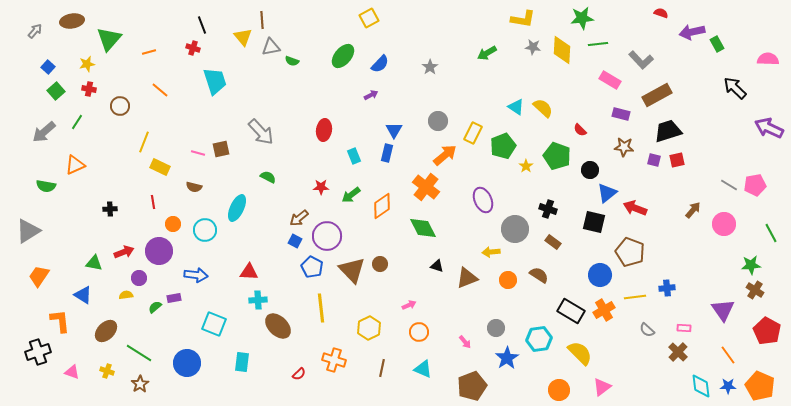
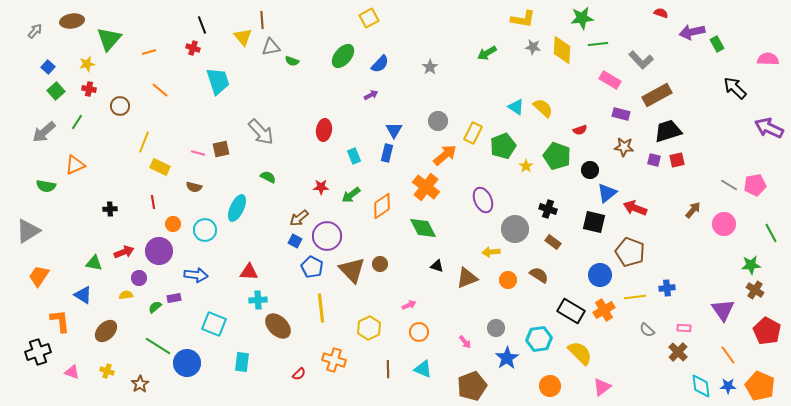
cyan trapezoid at (215, 81): moved 3 px right
red semicircle at (580, 130): rotated 64 degrees counterclockwise
green line at (139, 353): moved 19 px right, 7 px up
brown line at (382, 368): moved 6 px right, 1 px down; rotated 12 degrees counterclockwise
orange circle at (559, 390): moved 9 px left, 4 px up
